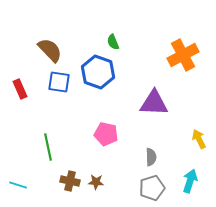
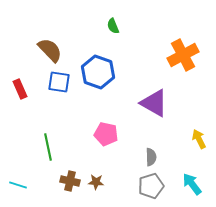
green semicircle: moved 16 px up
purple triangle: rotated 28 degrees clockwise
cyan arrow: moved 2 px right, 3 px down; rotated 55 degrees counterclockwise
gray pentagon: moved 1 px left, 2 px up
